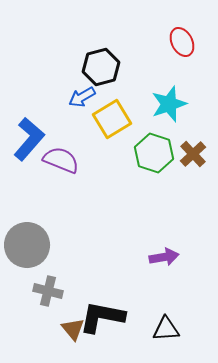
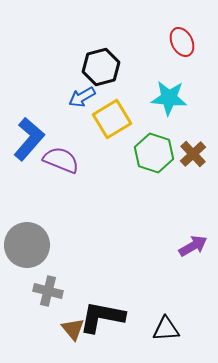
cyan star: moved 6 px up; rotated 24 degrees clockwise
purple arrow: moved 29 px right, 11 px up; rotated 20 degrees counterclockwise
